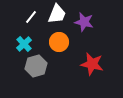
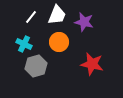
white trapezoid: moved 1 px down
cyan cross: rotated 21 degrees counterclockwise
